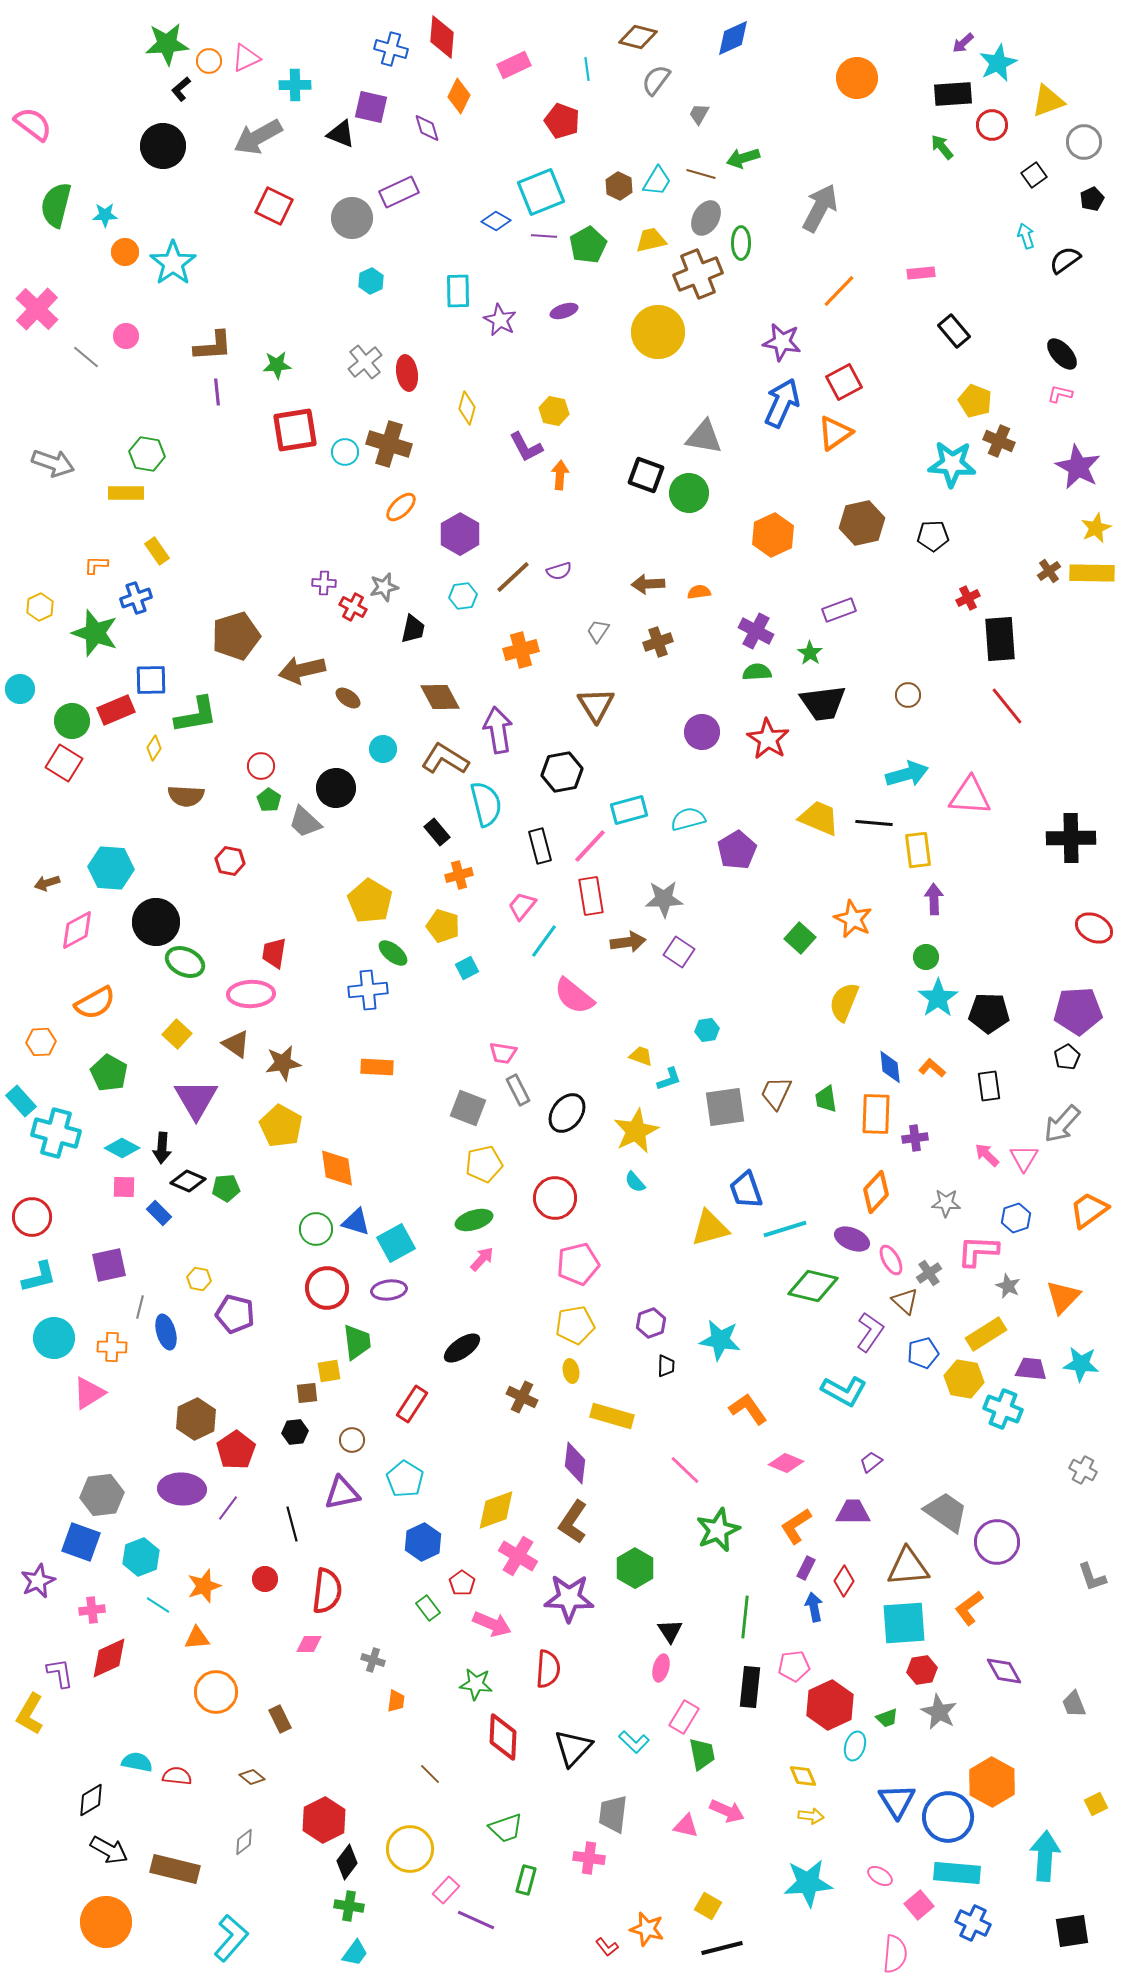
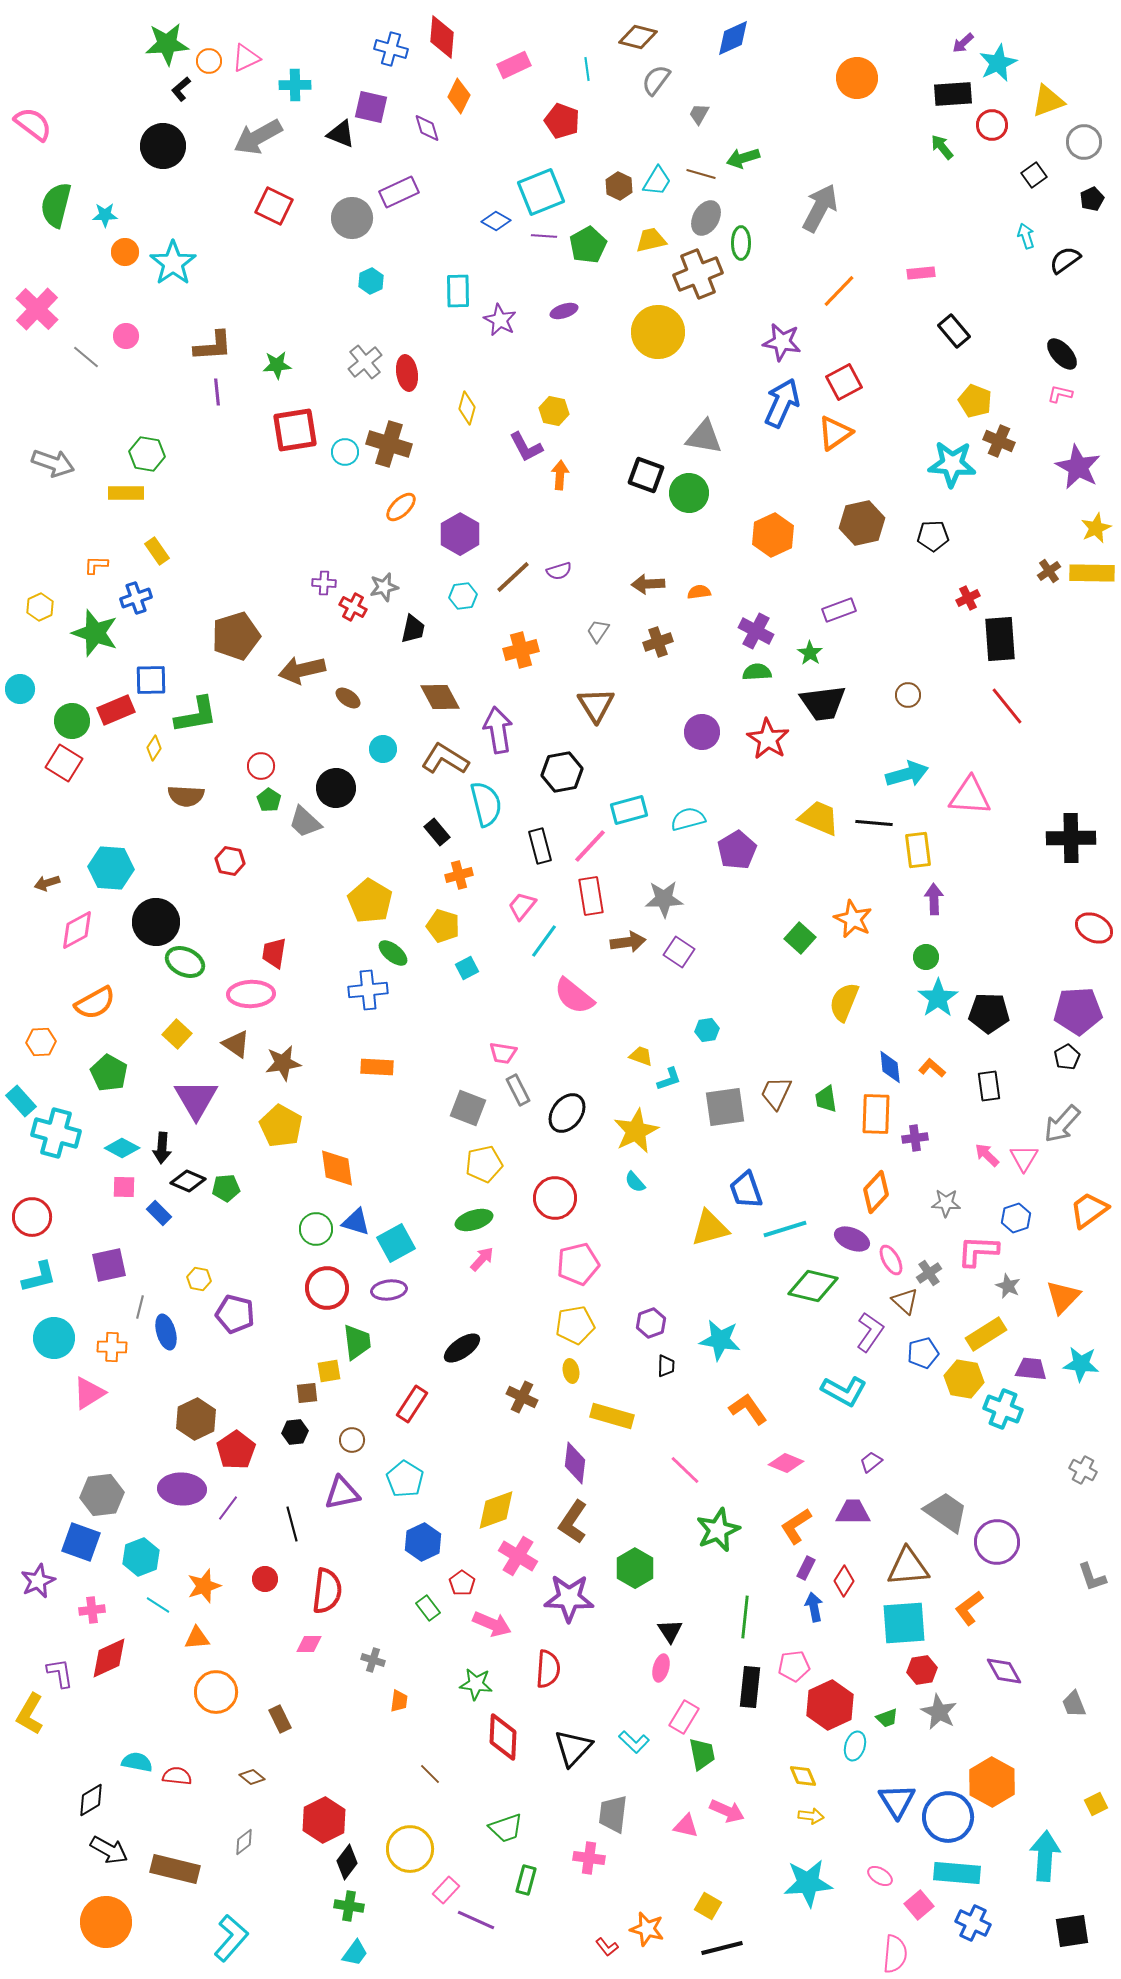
orange trapezoid at (396, 1701): moved 3 px right
